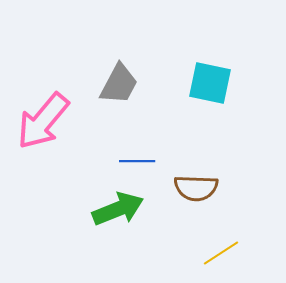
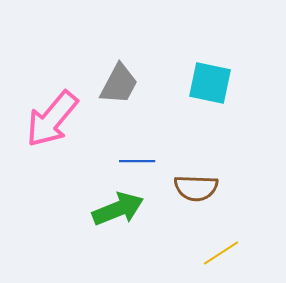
pink arrow: moved 9 px right, 2 px up
